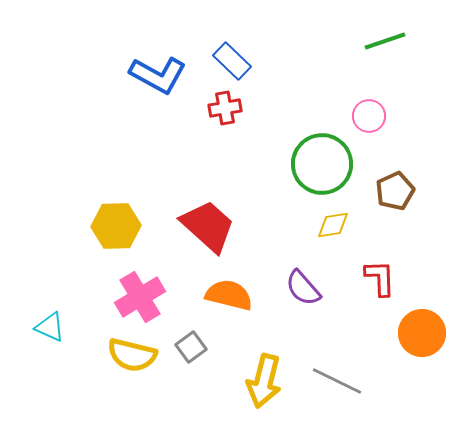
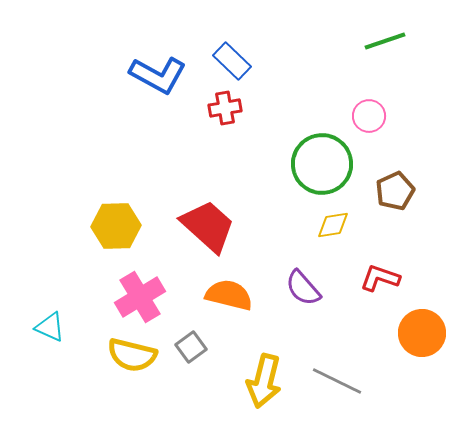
red L-shape: rotated 69 degrees counterclockwise
